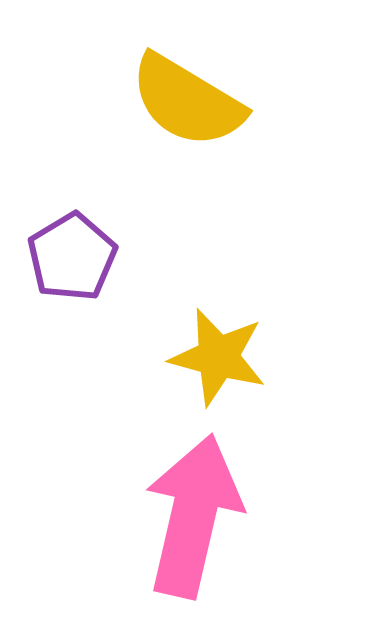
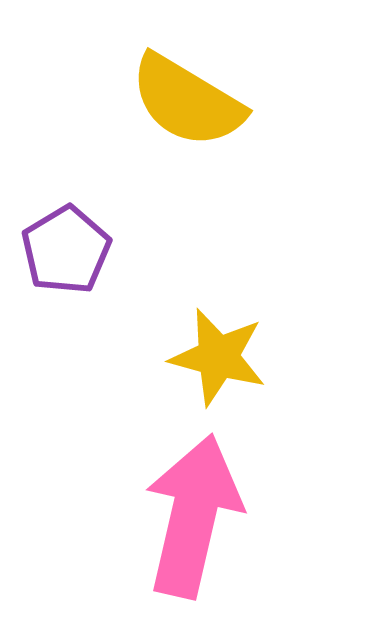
purple pentagon: moved 6 px left, 7 px up
